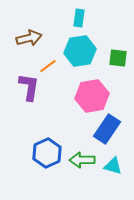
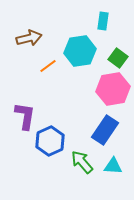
cyan rectangle: moved 24 px right, 3 px down
green square: rotated 30 degrees clockwise
purple L-shape: moved 4 px left, 29 px down
pink hexagon: moved 21 px right, 7 px up
blue rectangle: moved 2 px left, 1 px down
blue hexagon: moved 3 px right, 12 px up
green arrow: moved 2 px down; rotated 50 degrees clockwise
cyan triangle: rotated 12 degrees counterclockwise
